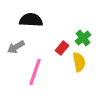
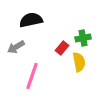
black semicircle: rotated 15 degrees counterclockwise
green cross: rotated 28 degrees clockwise
pink line: moved 3 px left, 4 px down
